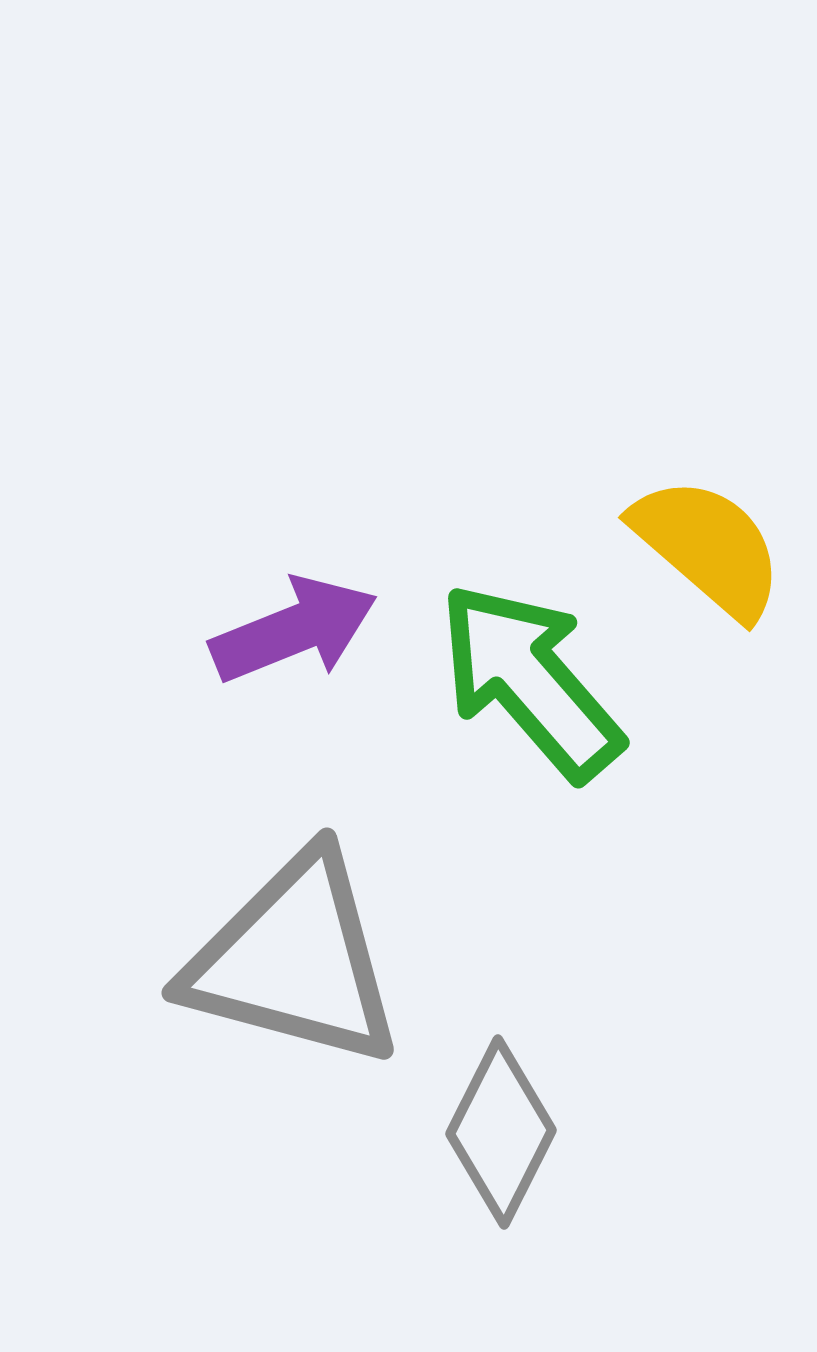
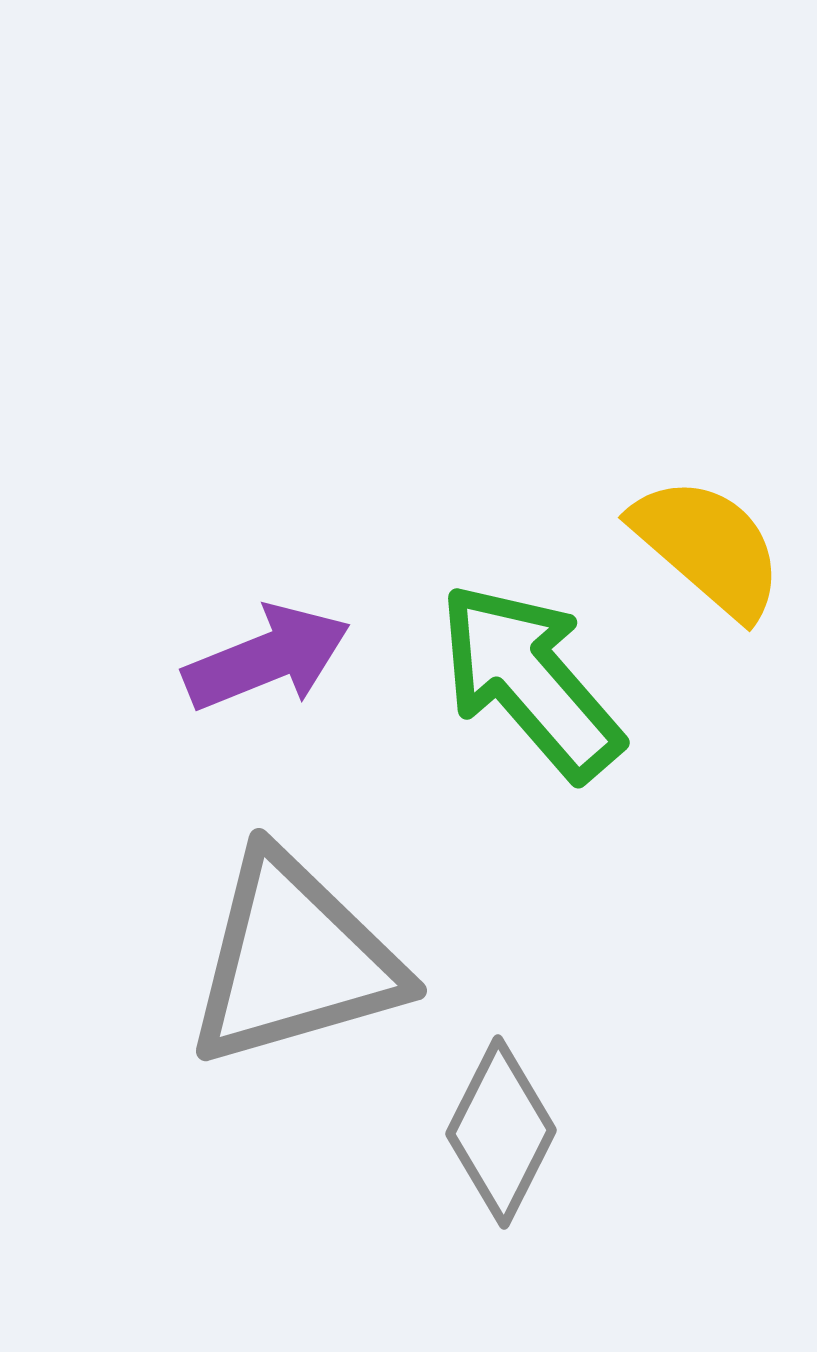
purple arrow: moved 27 px left, 28 px down
gray triangle: rotated 31 degrees counterclockwise
